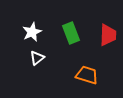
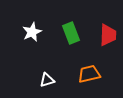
white triangle: moved 10 px right, 22 px down; rotated 21 degrees clockwise
orange trapezoid: moved 2 px right, 1 px up; rotated 30 degrees counterclockwise
